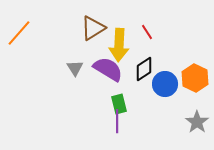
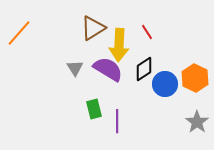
green rectangle: moved 25 px left, 5 px down
